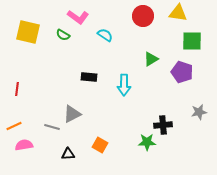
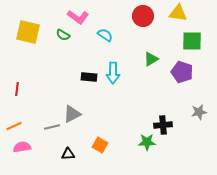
cyan arrow: moved 11 px left, 12 px up
gray line: rotated 28 degrees counterclockwise
pink semicircle: moved 2 px left, 2 px down
